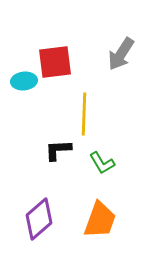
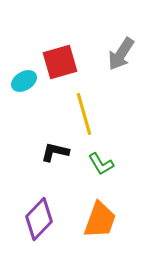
red square: moved 5 px right; rotated 9 degrees counterclockwise
cyan ellipse: rotated 25 degrees counterclockwise
yellow line: rotated 18 degrees counterclockwise
black L-shape: moved 3 px left, 2 px down; rotated 16 degrees clockwise
green L-shape: moved 1 px left, 1 px down
purple diamond: rotated 6 degrees counterclockwise
